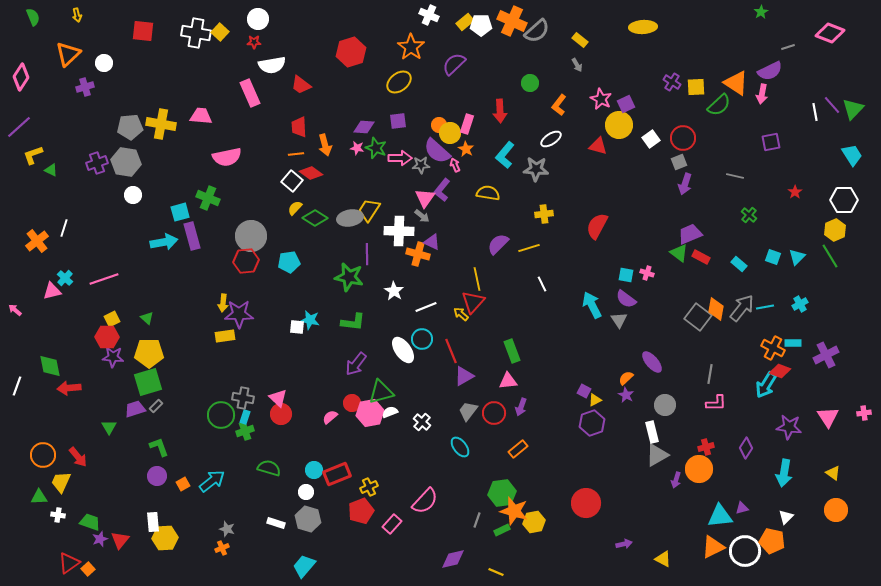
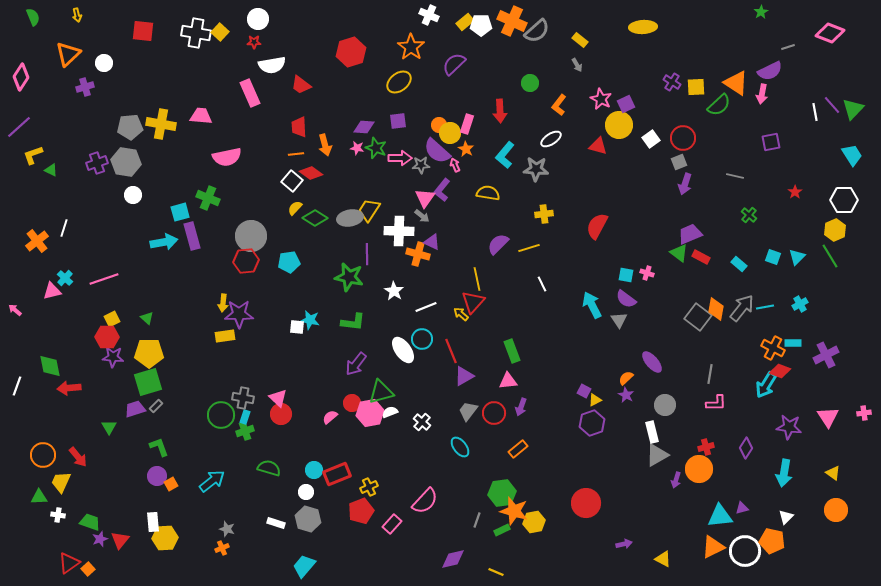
orange square at (183, 484): moved 12 px left
